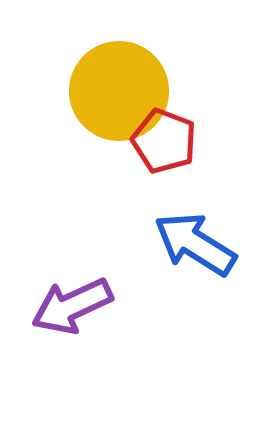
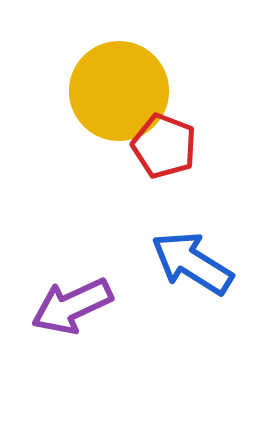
red pentagon: moved 5 px down
blue arrow: moved 3 px left, 19 px down
